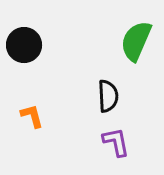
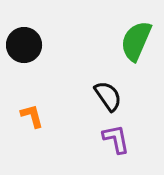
black semicircle: rotated 32 degrees counterclockwise
purple L-shape: moved 3 px up
